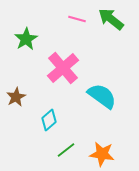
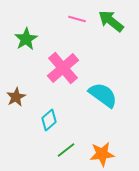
green arrow: moved 2 px down
cyan semicircle: moved 1 px right, 1 px up
orange star: rotated 15 degrees counterclockwise
